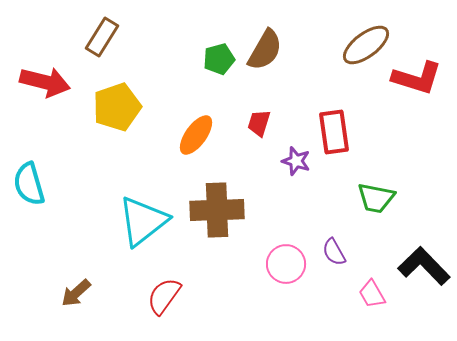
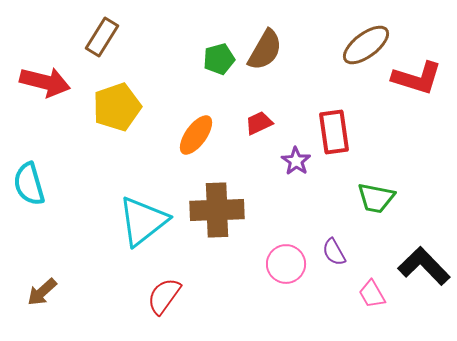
red trapezoid: rotated 48 degrees clockwise
purple star: rotated 16 degrees clockwise
brown arrow: moved 34 px left, 1 px up
